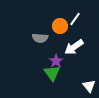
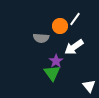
gray semicircle: moved 1 px right
